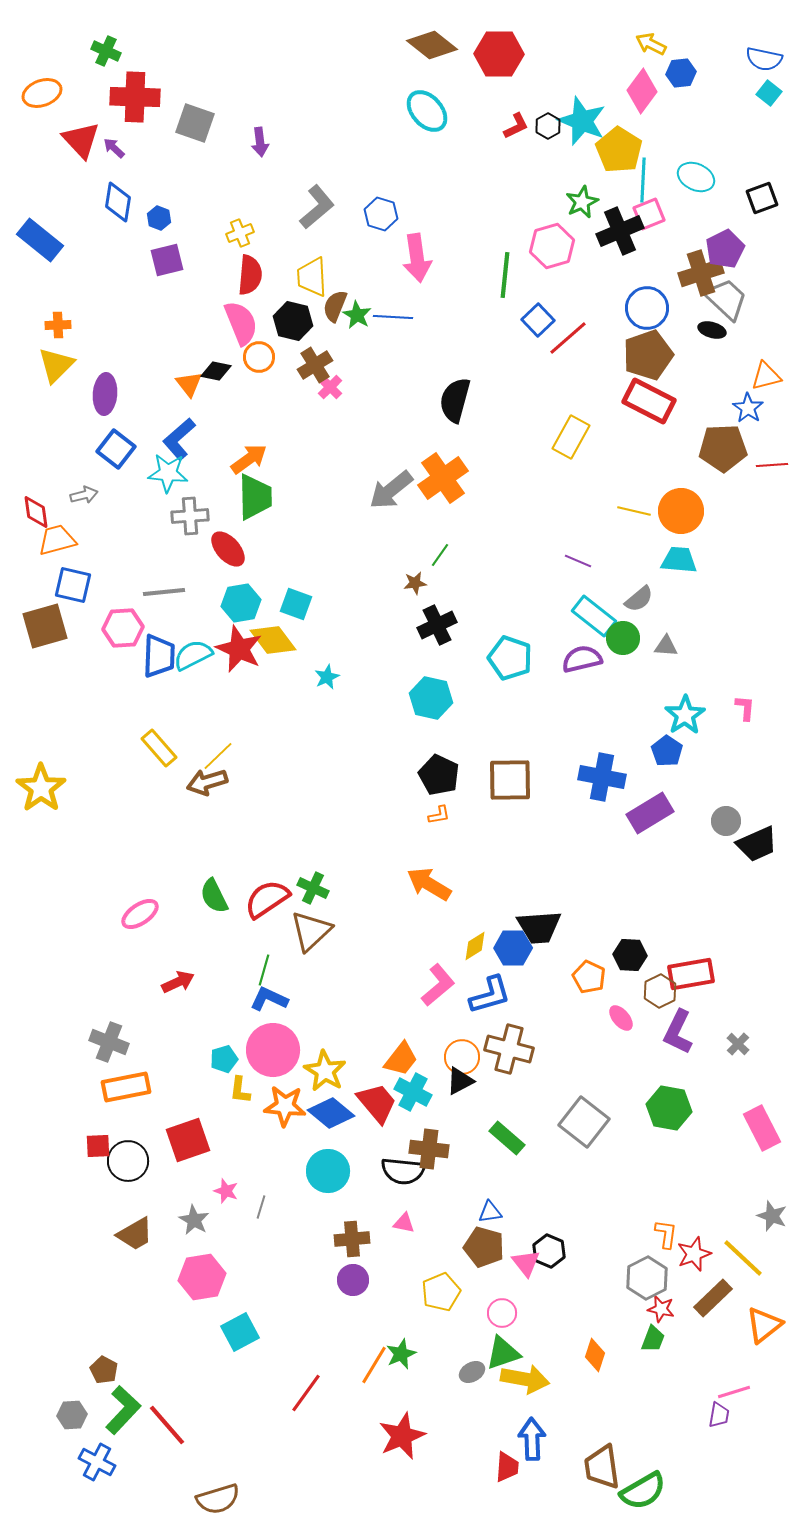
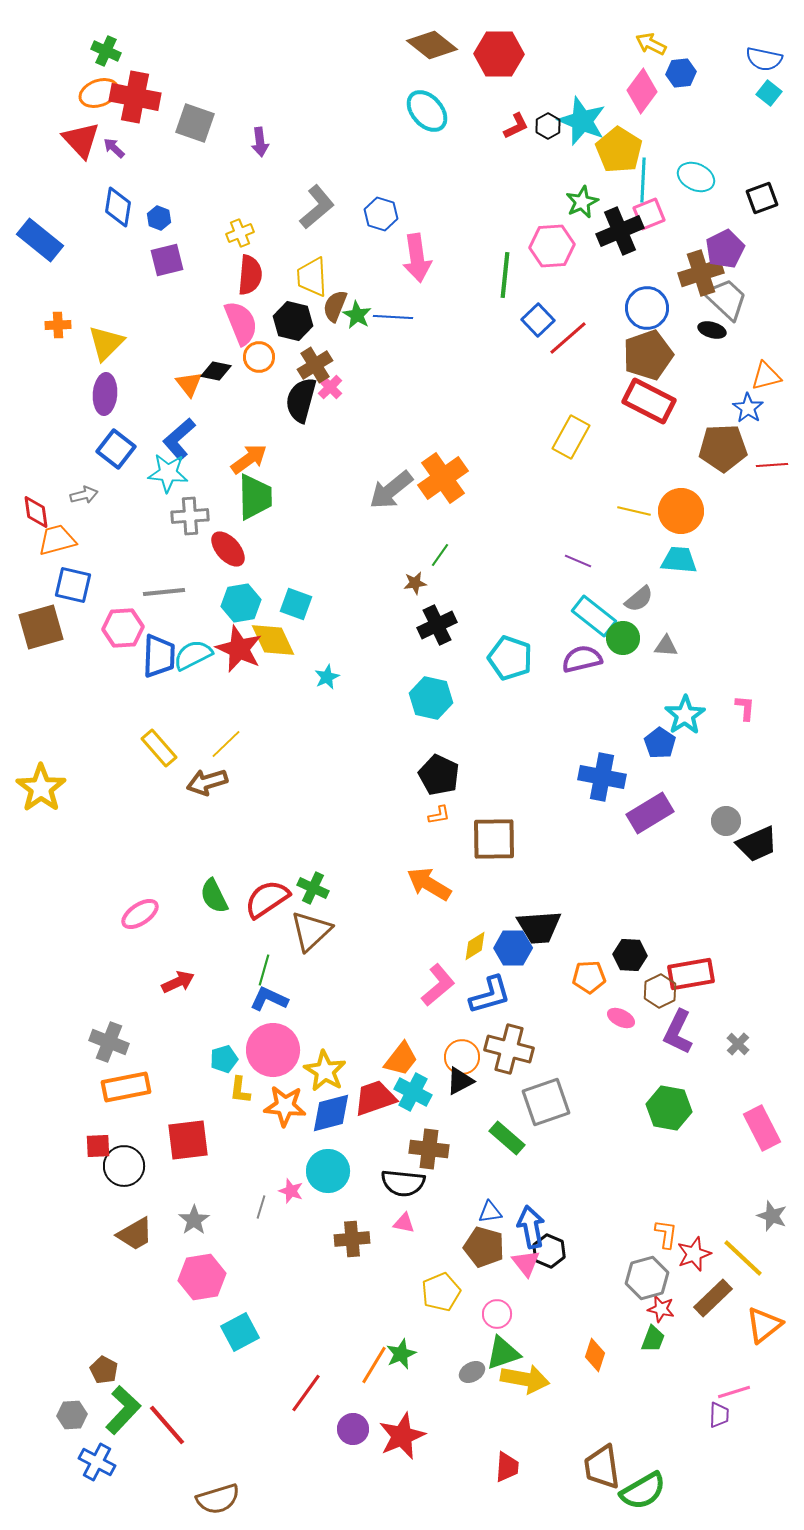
orange ellipse at (42, 93): moved 57 px right
red cross at (135, 97): rotated 9 degrees clockwise
blue diamond at (118, 202): moved 5 px down
pink hexagon at (552, 246): rotated 12 degrees clockwise
yellow triangle at (56, 365): moved 50 px right, 22 px up
black semicircle at (455, 400): moved 154 px left
brown square at (45, 626): moved 4 px left, 1 px down
yellow diamond at (273, 640): rotated 12 degrees clockwise
blue pentagon at (667, 751): moved 7 px left, 8 px up
yellow line at (218, 756): moved 8 px right, 12 px up
brown square at (510, 780): moved 16 px left, 59 px down
orange pentagon at (589, 977): rotated 28 degrees counterclockwise
pink ellipse at (621, 1018): rotated 24 degrees counterclockwise
red trapezoid at (377, 1103): moved 2 px left, 5 px up; rotated 69 degrees counterclockwise
blue diamond at (331, 1113): rotated 54 degrees counterclockwise
gray square at (584, 1122): moved 38 px left, 20 px up; rotated 33 degrees clockwise
red square at (188, 1140): rotated 12 degrees clockwise
black circle at (128, 1161): moved 4 px left, 5 px down
black semicircle at (403, 1171): moved 12 px down
pink star at (226, 1191): moved 65 px right
gray star at (194, 1220): rotated 8 degrees clockwise
gray hexagon at (647, 1278): rotated 12 degrees clockwise
purple circle at (353, 1280): moved 149 px down
pink circle at (502, 1313): moved 5 px left, 1 px down
purple trapezoid at (719, 1415): rotated 8 degrees counterclockwise
blue arrow at (532, 1439): moved 1 px left, 212 px up; rotated 9 degrees counterclockwise
